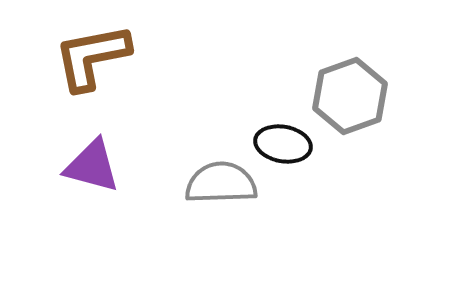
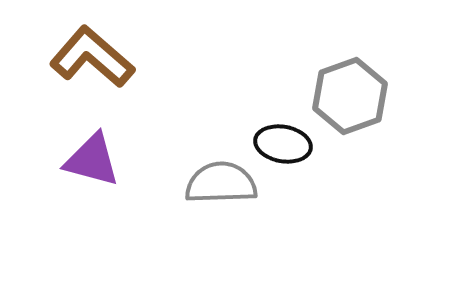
brown L-shape: rotated 52 degrees clockwise
purple triangle: moved 6 px up
